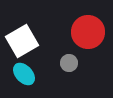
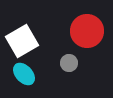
red circle: moved 1 px left, 1 px up
